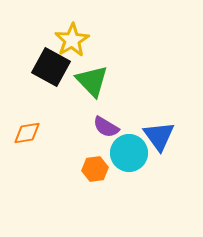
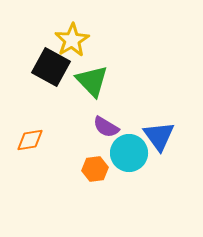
orange diamond: moved 3 px right, 7 px down
